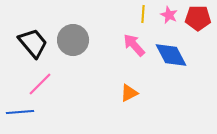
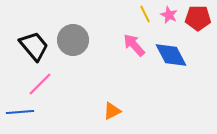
yellow line: moved 2 px right; rotated 30 degrees counterclockwise
black trapezoid: moved 1 px right, 3 px down
orange triangle: moved 17 px left, 18 px down
